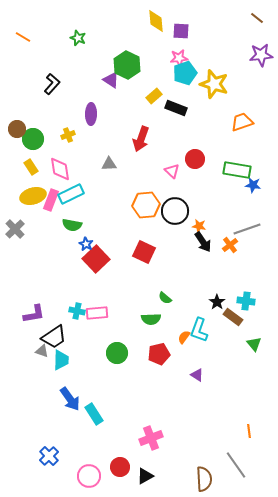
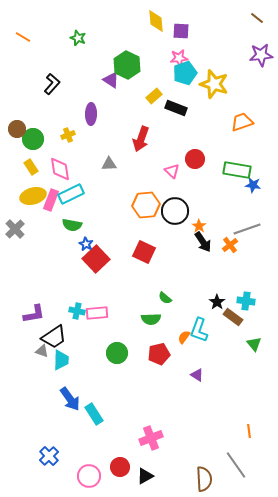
orange star at (199, 226): rotated 24 degrees clockwise
